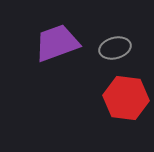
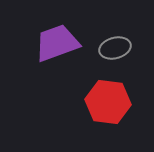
red hexagon: moved 18 px left, 4 px down
